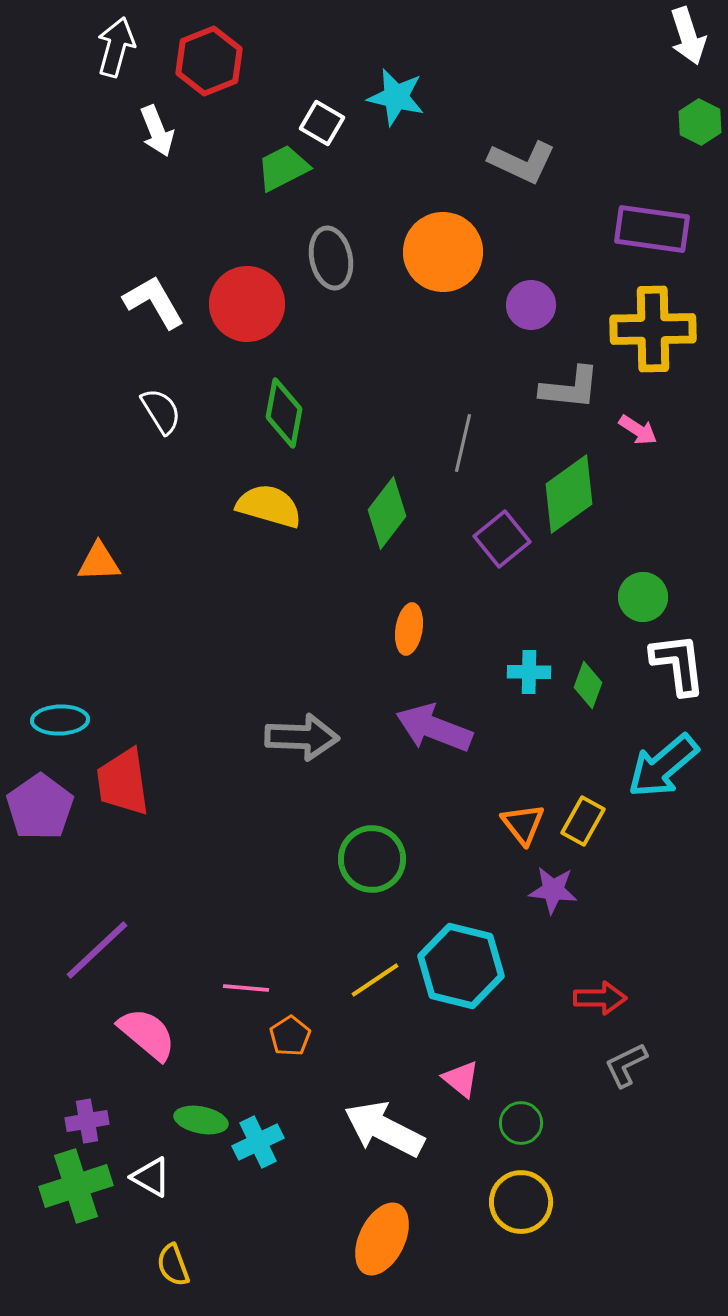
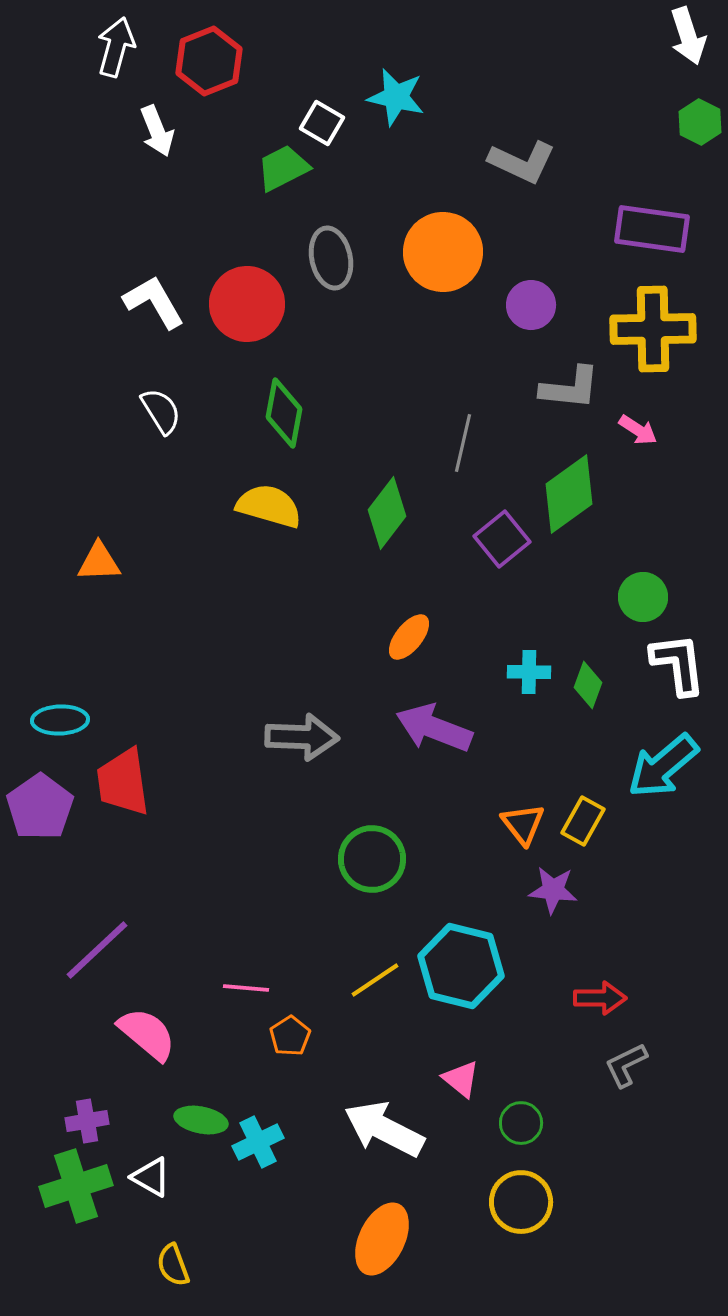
orange ellipse at (409, 629): moved 8 px down; rotated 30 degrees clockwise
